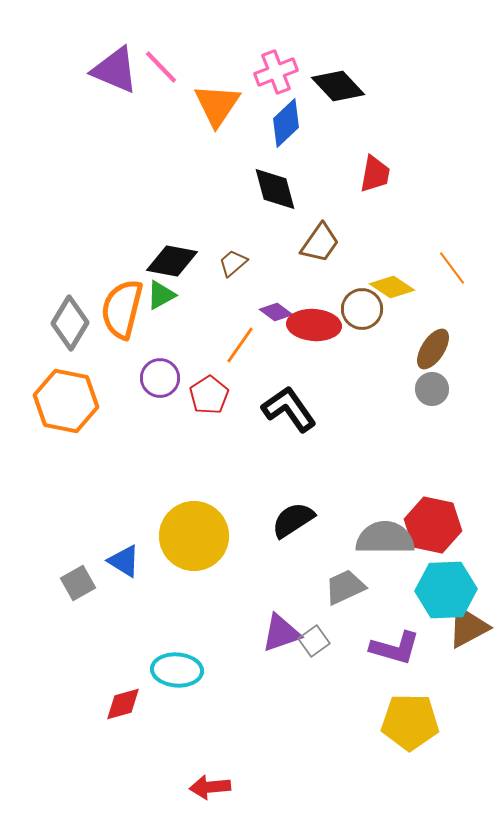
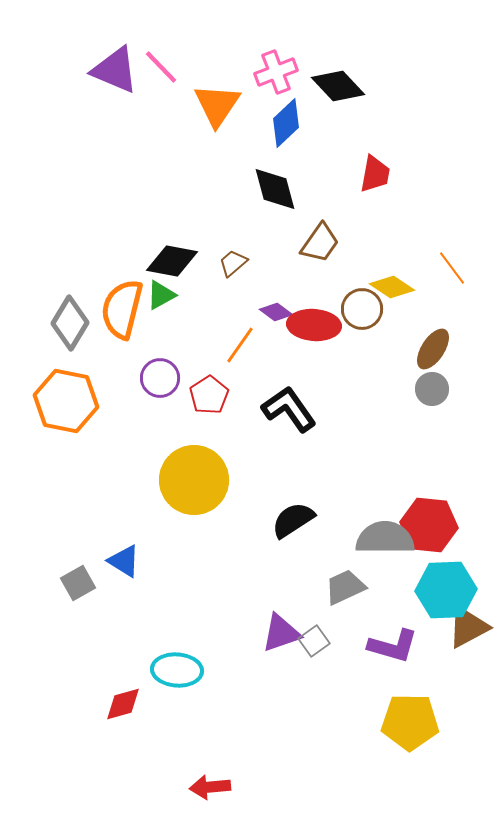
red hexagon at (433, 525): moved 4 px left; rotated 6 degrees counterclockwise
yellow circle at (194, 536): moved 56 px up
purple L-shape at (395, 648): moved 2 px left, 2 px up
